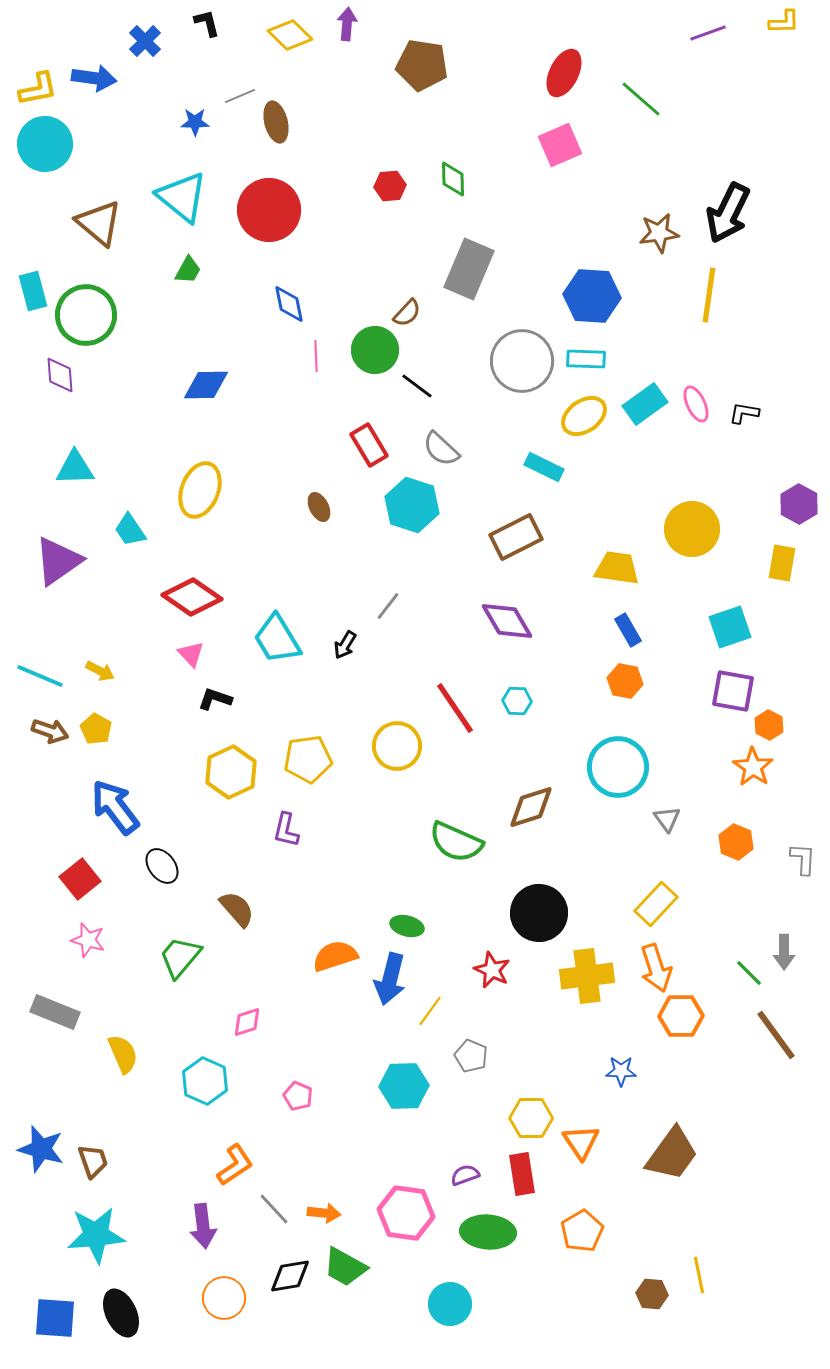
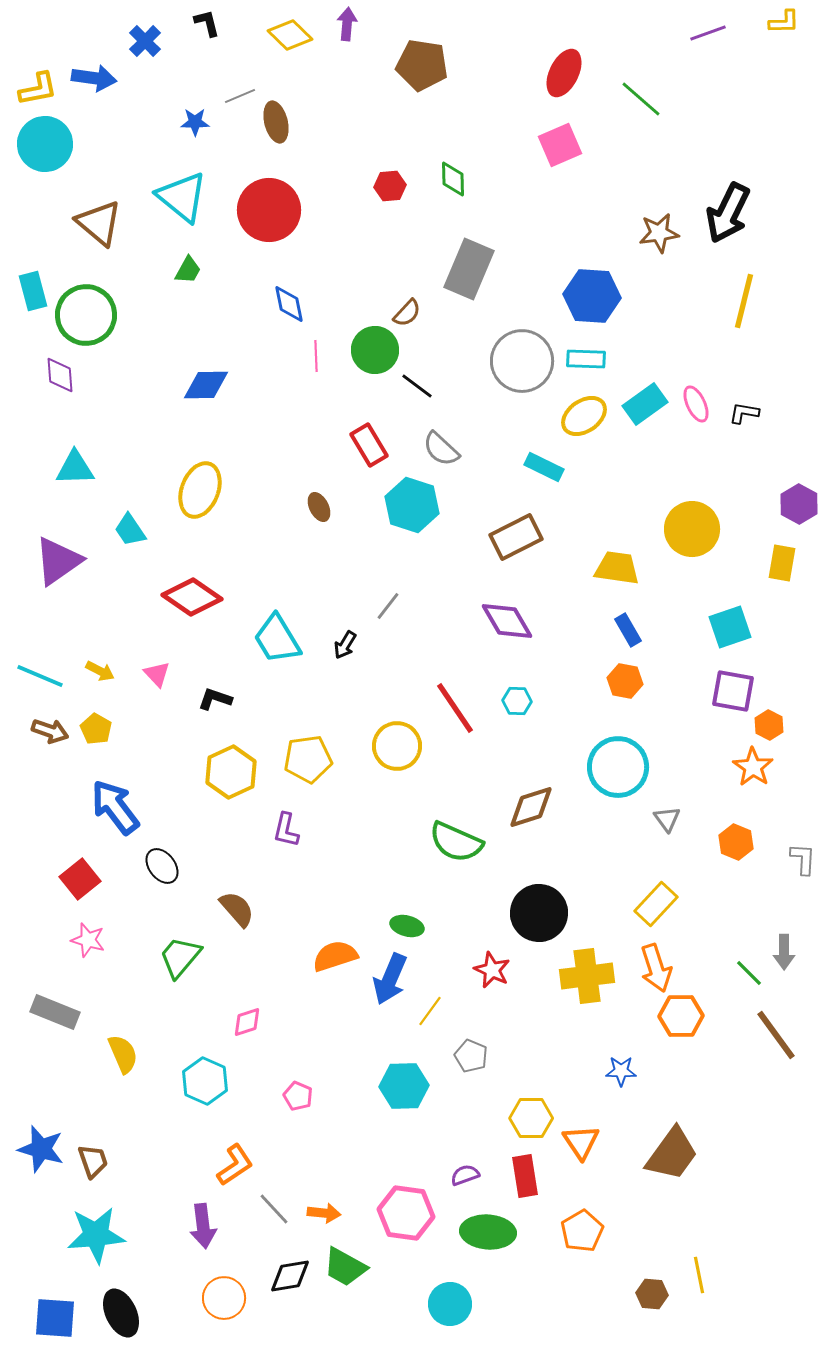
yellow line at (709, 295): moved 35 px right, 6 px down; rotated 6 degrees clockwise
pink triangle at (191, 654): moved 34 px left, 20 px down
blue arrow at (390, 979): rotated 9 degrees clockwise
red rectangle at (522, 1174): moved 3 px right, 2 px down
